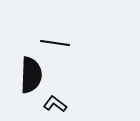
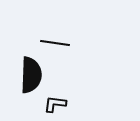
black L-shape: rotated 30 degrees counterclockwise
